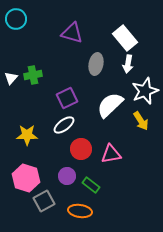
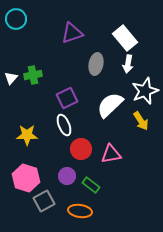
purple triangle: rotated 35 degrees counterclockwise
white ellipse: rotated 75 degrees counterclockwise
